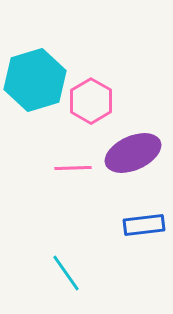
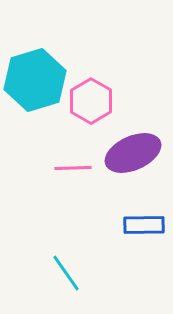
blue rectangle: rotated 6 degrees clockwise
